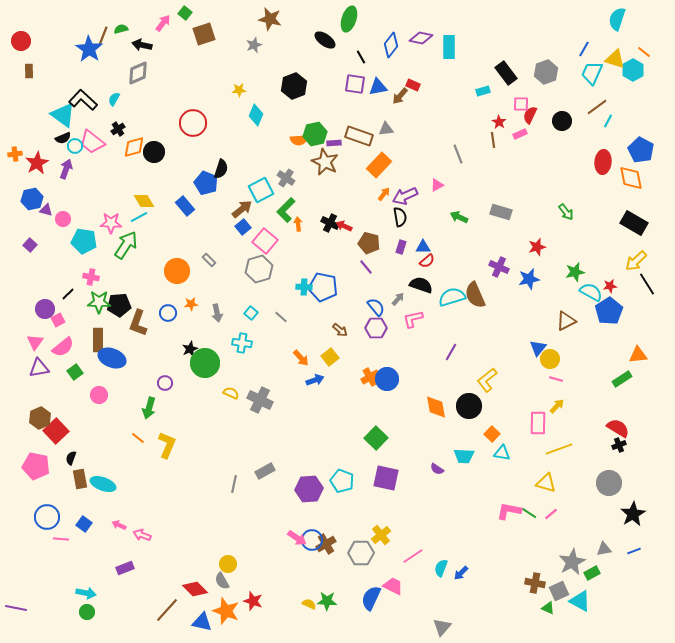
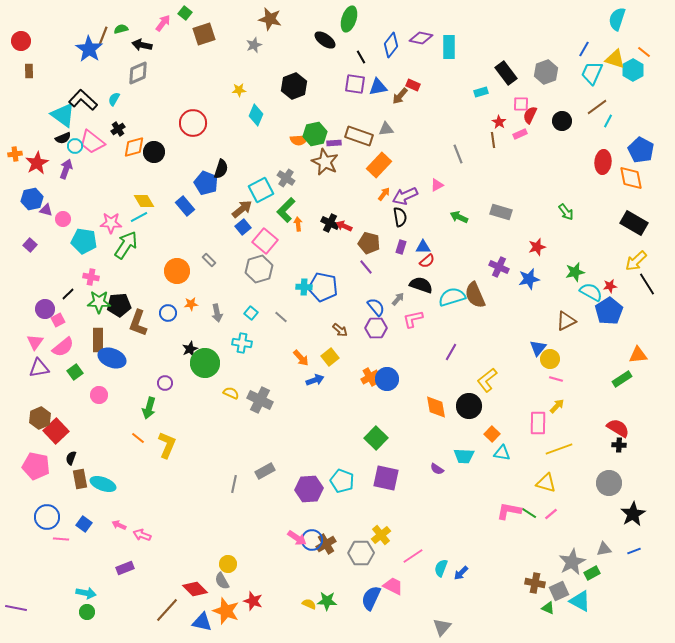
cyan rectangle at (483, 91): moved 2 px left, 1 px down
black cross at (619, 445): rotated 24 degrees clockwise
